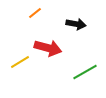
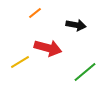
black arrow: moved 1 px down
green line: rotated 10 degrees counterclockwise
